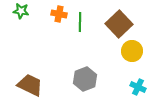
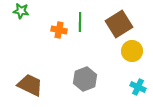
orange cross: moved 16 px down
brown square: rotated 12 degrees clockwise
